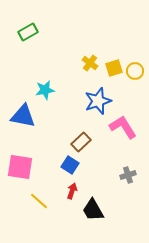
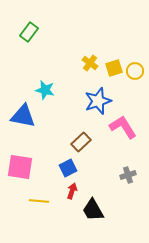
green rectangle: moved 1 px right; rotated 24 degrees counterclockwise
cyan star: rotated 24 degrees clockwise
blue square: moved 2 px left, 3 px down; rotated 30 degrees clockwise
yellow line: rotated 36 degrees counterclockwise
